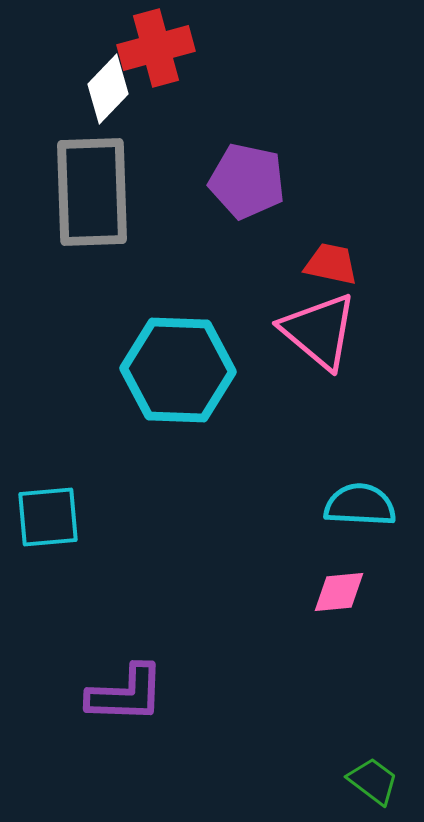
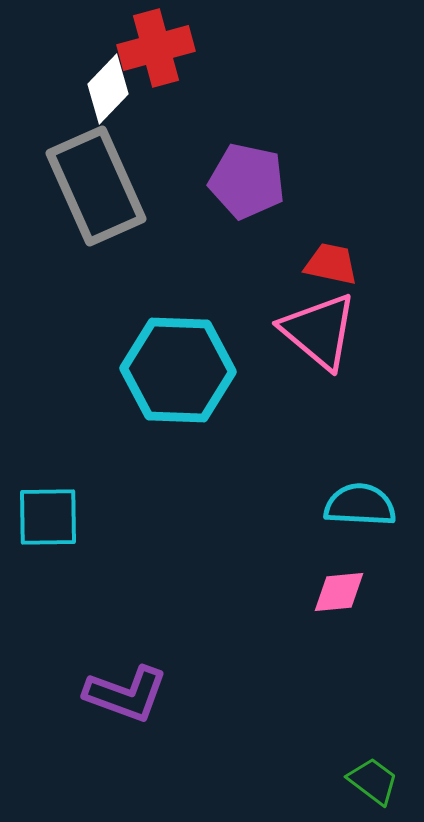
gray rectangle: moved 4 px right, 6 px up; rotated 22 degrees counterclockwise
cyan square: rotated 4 degrees clockwise
purple L-shape: rotated 18 degrees clockwise
